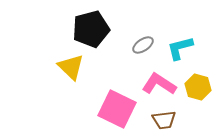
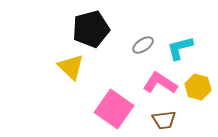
pink L-shape: moved 1 px right, 1 px up
pink square: moved 3 px left; rotated 9 degrees clockwise
